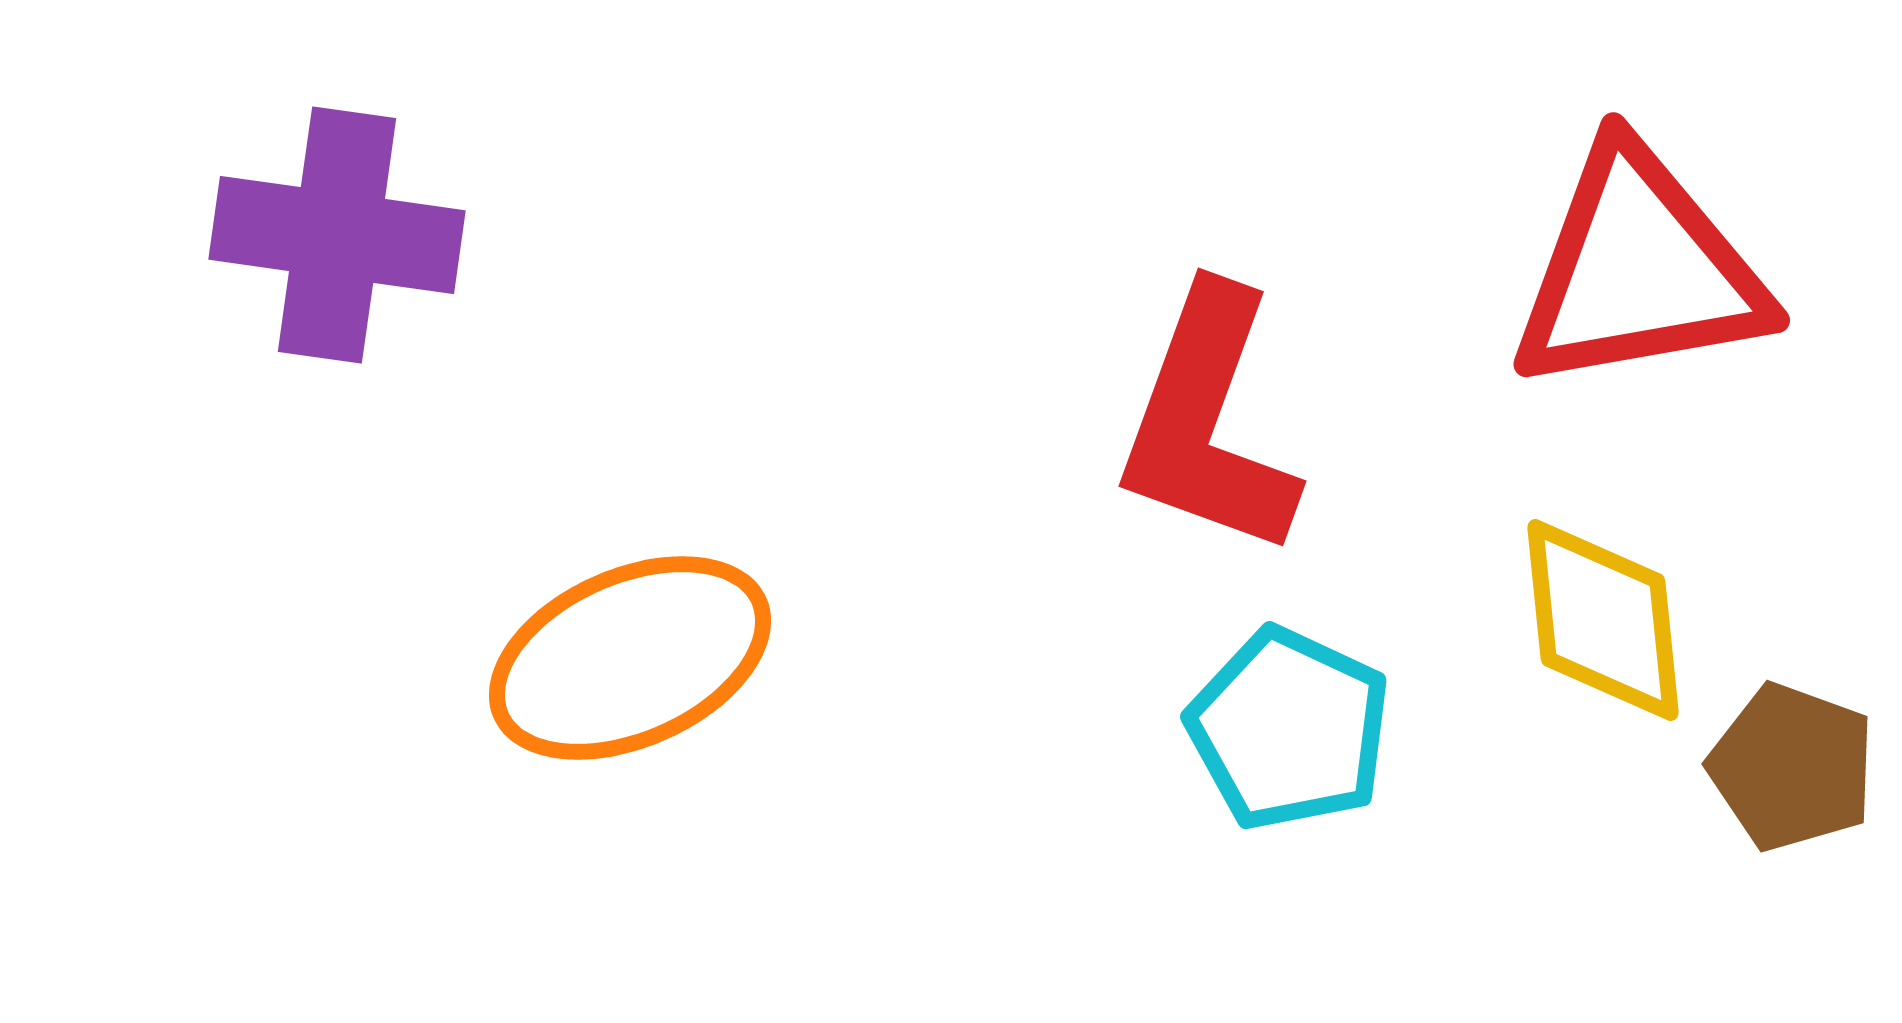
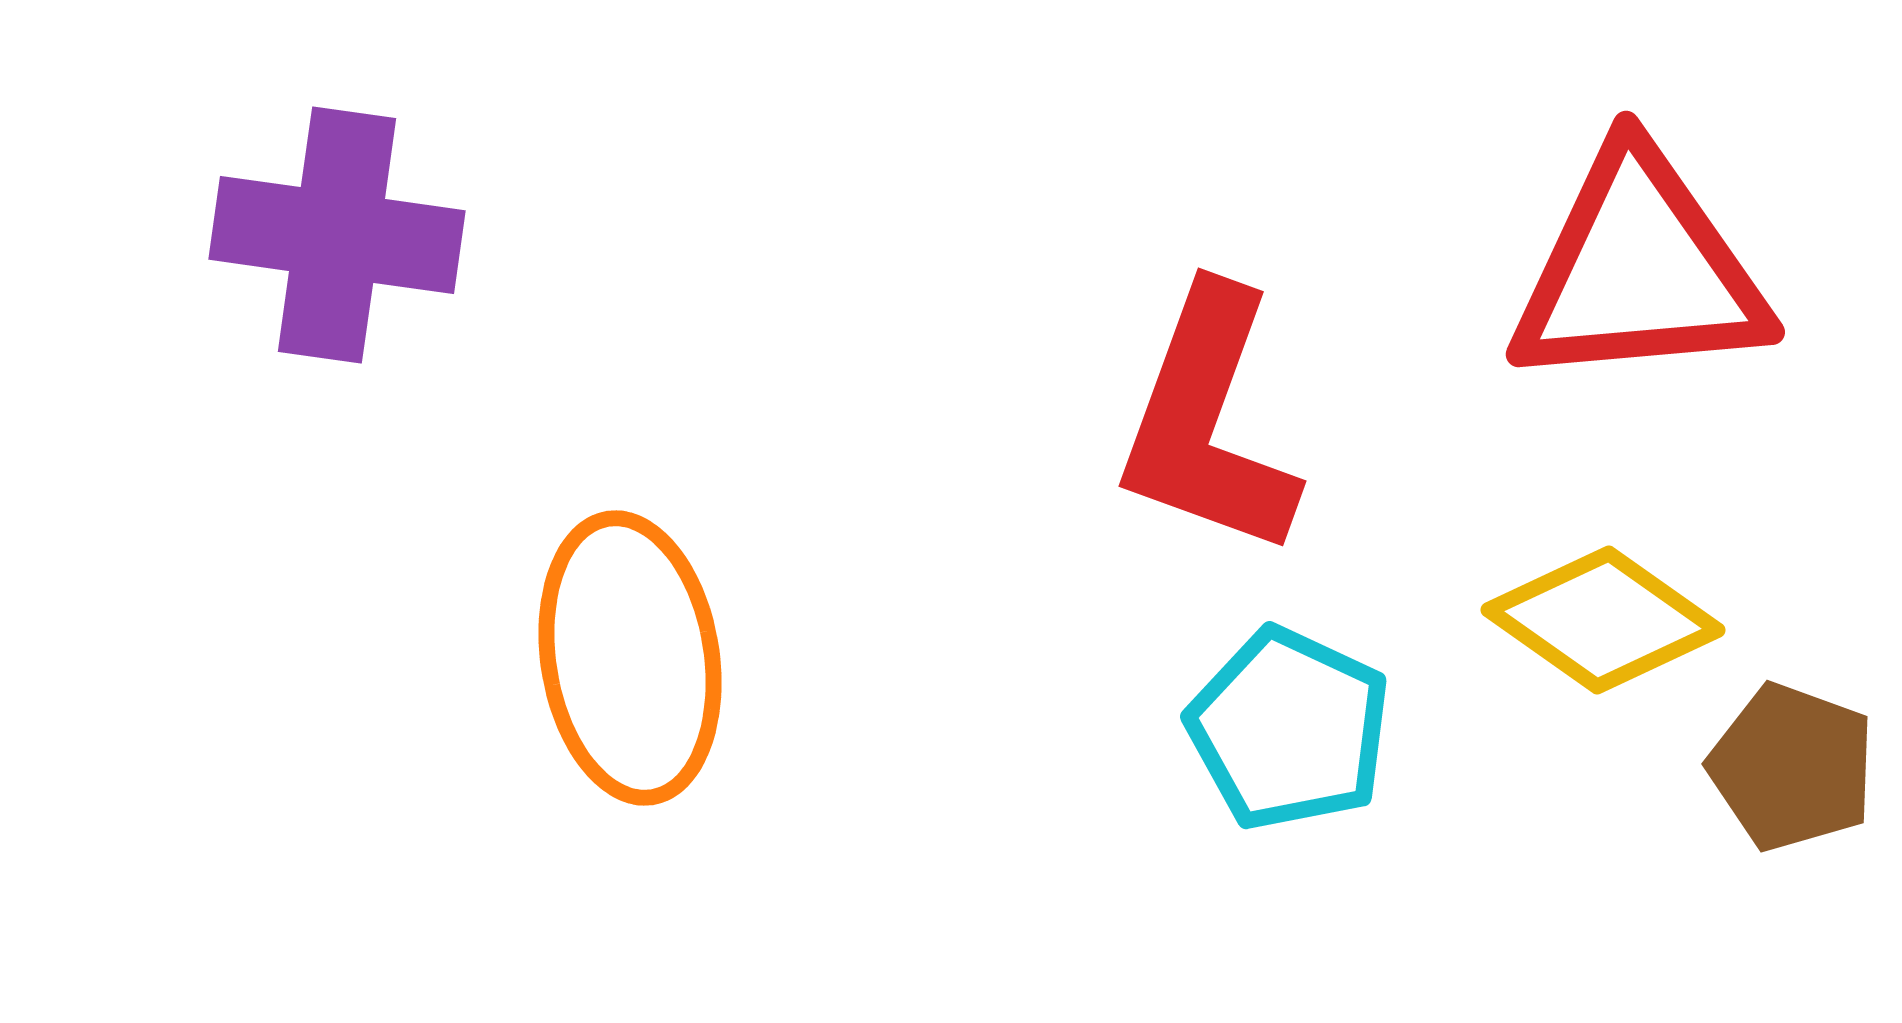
red triangle: rotated 5 degrees clockwise
yellow diamond: rotated 49 degrees counterclockwise
orange ellipse: rotated 75 degrees counterclockwise
